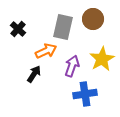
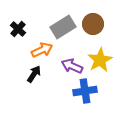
brown circle: moved 5 px down
gray rectangle: rotated 45 degrees clockwise
orange arrow: moved 4 px left, 1 px up
yellow star: moved 2 px left, 1 px down
purple arrow: rotated 85 degrees counterclockwise
blue cross: moved 3 px up
